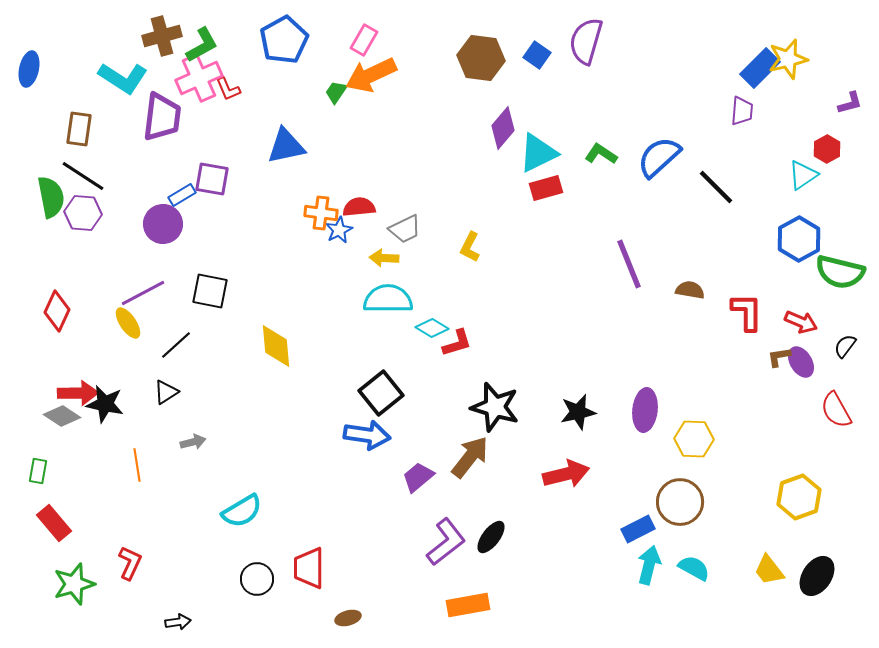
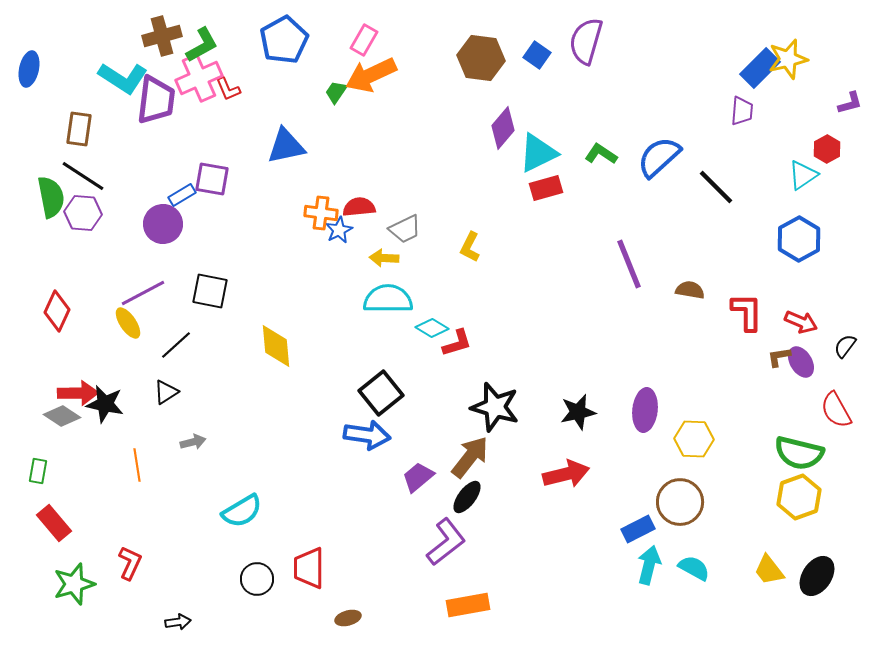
purple trapezoid at (162, 117): moved 6 px left, 17 px up
green semicircle at (840, 272): moved 41 px left, 181 px down
black ellipse at (491, 537): moved 24 px left, 40 px up
